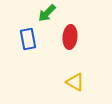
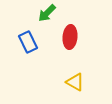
blue rectangle: moved 3 px down; rotated 15 degrees counterclockwise
